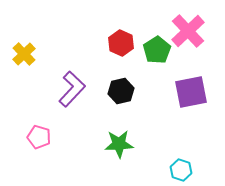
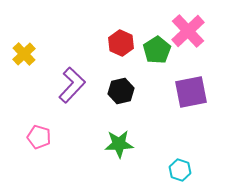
purple L-shape: moved 4 px up
cyan hexagon: moved 1 px left
